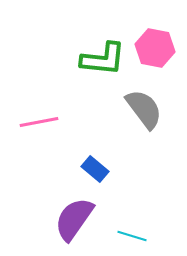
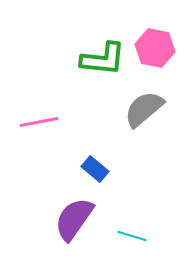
gray semicircle: rotated 93 degrees counterclockwise
